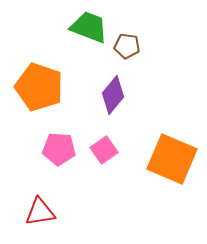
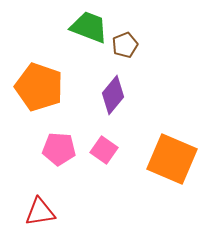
brown pentagon: moved 2 px left, 1 px up; rotated 30 degrees counterclockwise
pink square: rotated 20 degrees counterclockwise
